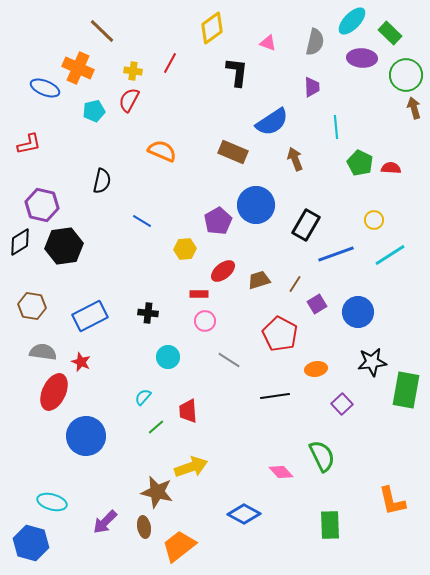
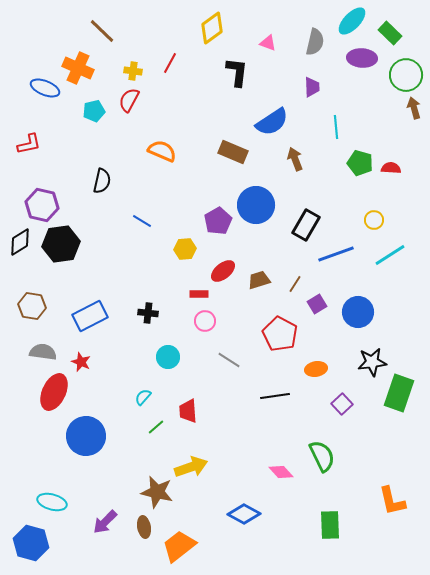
green pentagon at (360, 163): rotated 10 degrees counterclockwise
black hexagon at (64, 246): moved 3 px left, 2 px up
green rectangle at (406, 390): moved 7 px left, 3 px down; rotated 9 degrees clockwise
